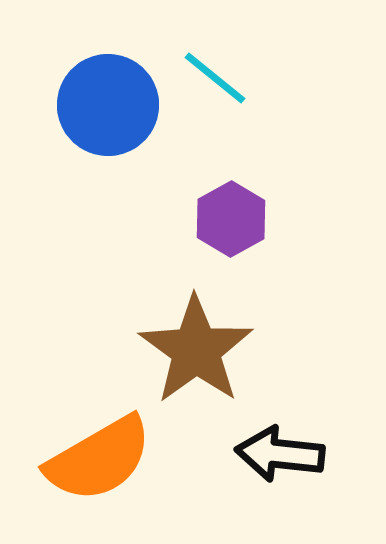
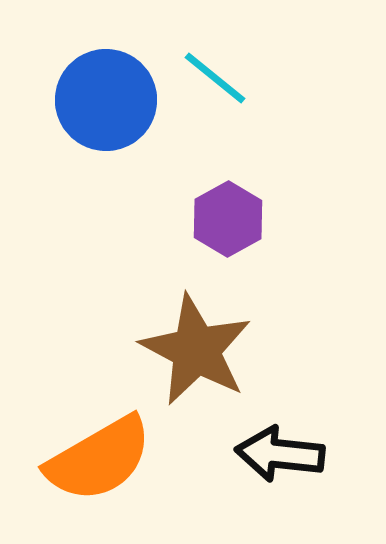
blue circle: moved 2 px left, 5 px up
purple hexagon: moved 3 px left
brown star: rotated 8 degrees counterclockwise
